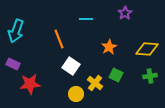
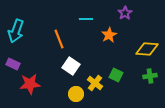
orange star: moved 12 px up
